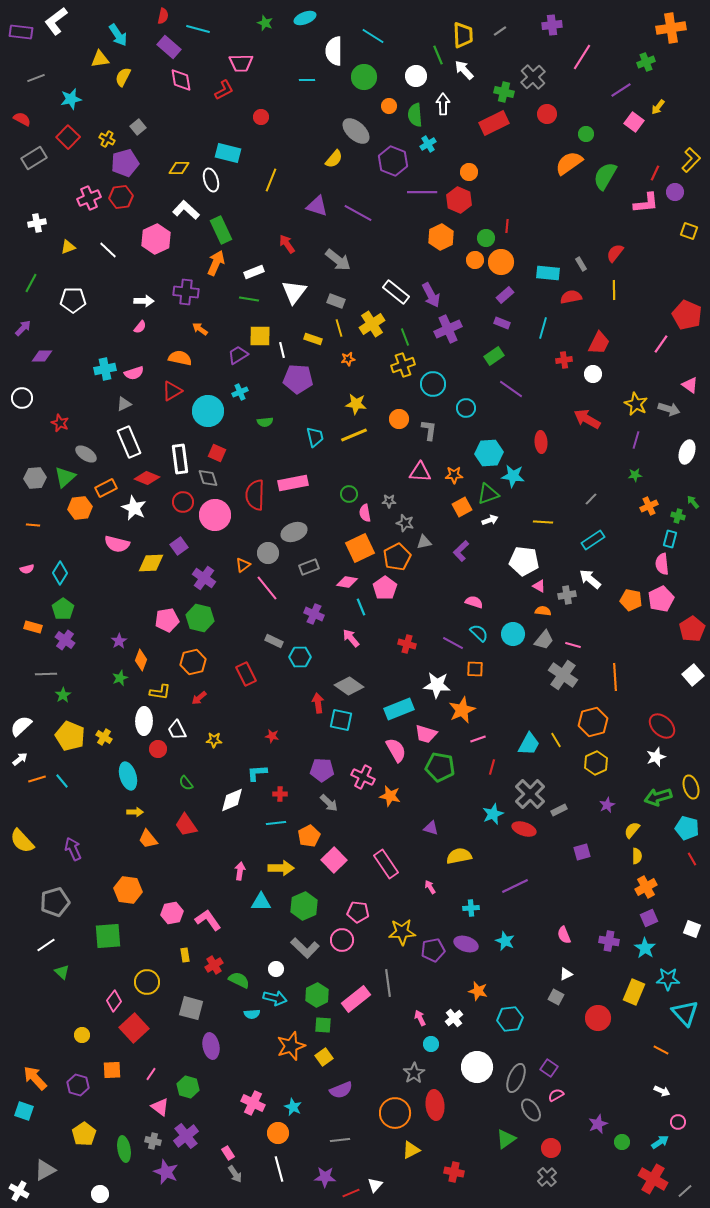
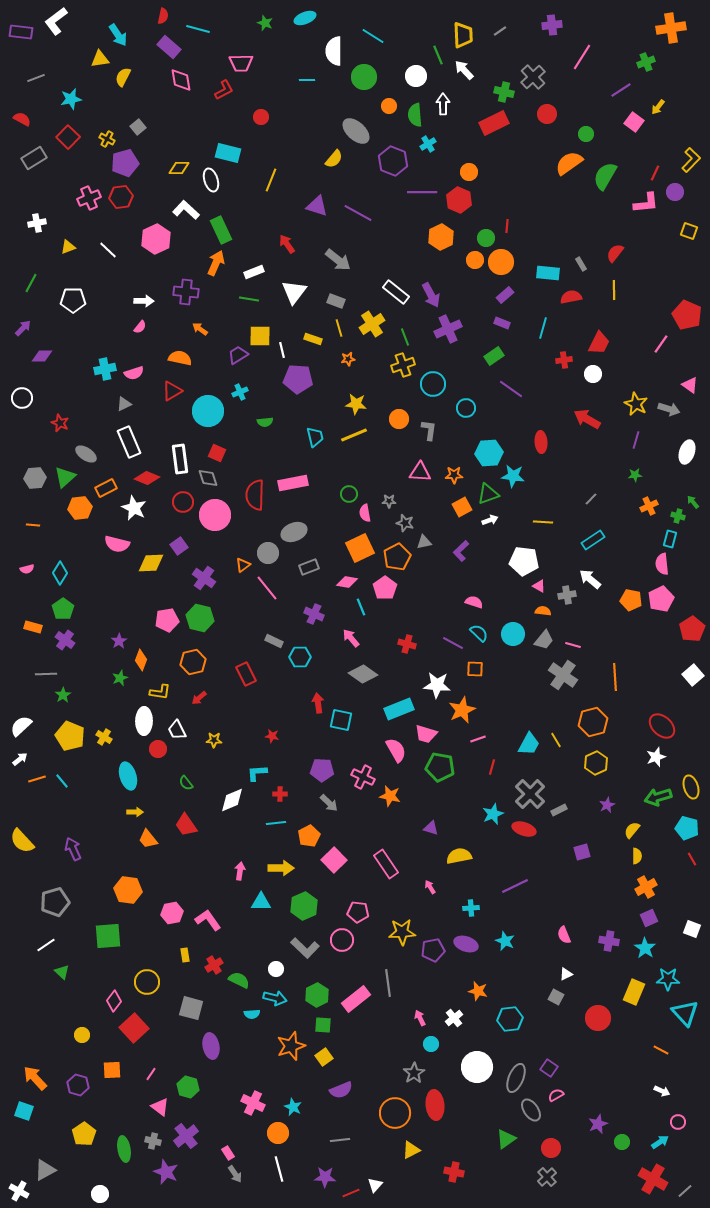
gray diamond at (349, 686): moved 14 px right, 12 px up
